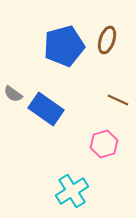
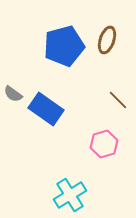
brown line: rotated 20 degrees clockwise
cyan cross: moved 2 px left, 4 px down
